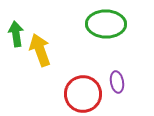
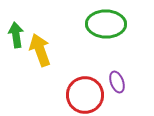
green arrow: moved 1 px down
purple ellipse: rotated 10 degrees counterclockwise
red circle: moved 2 px right, 1 px down
